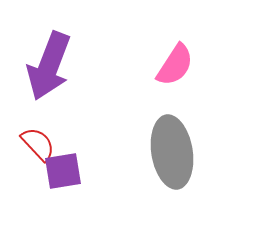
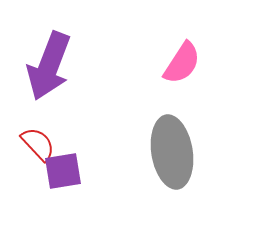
pink semicircle: moved 7 px right, 2 px up
